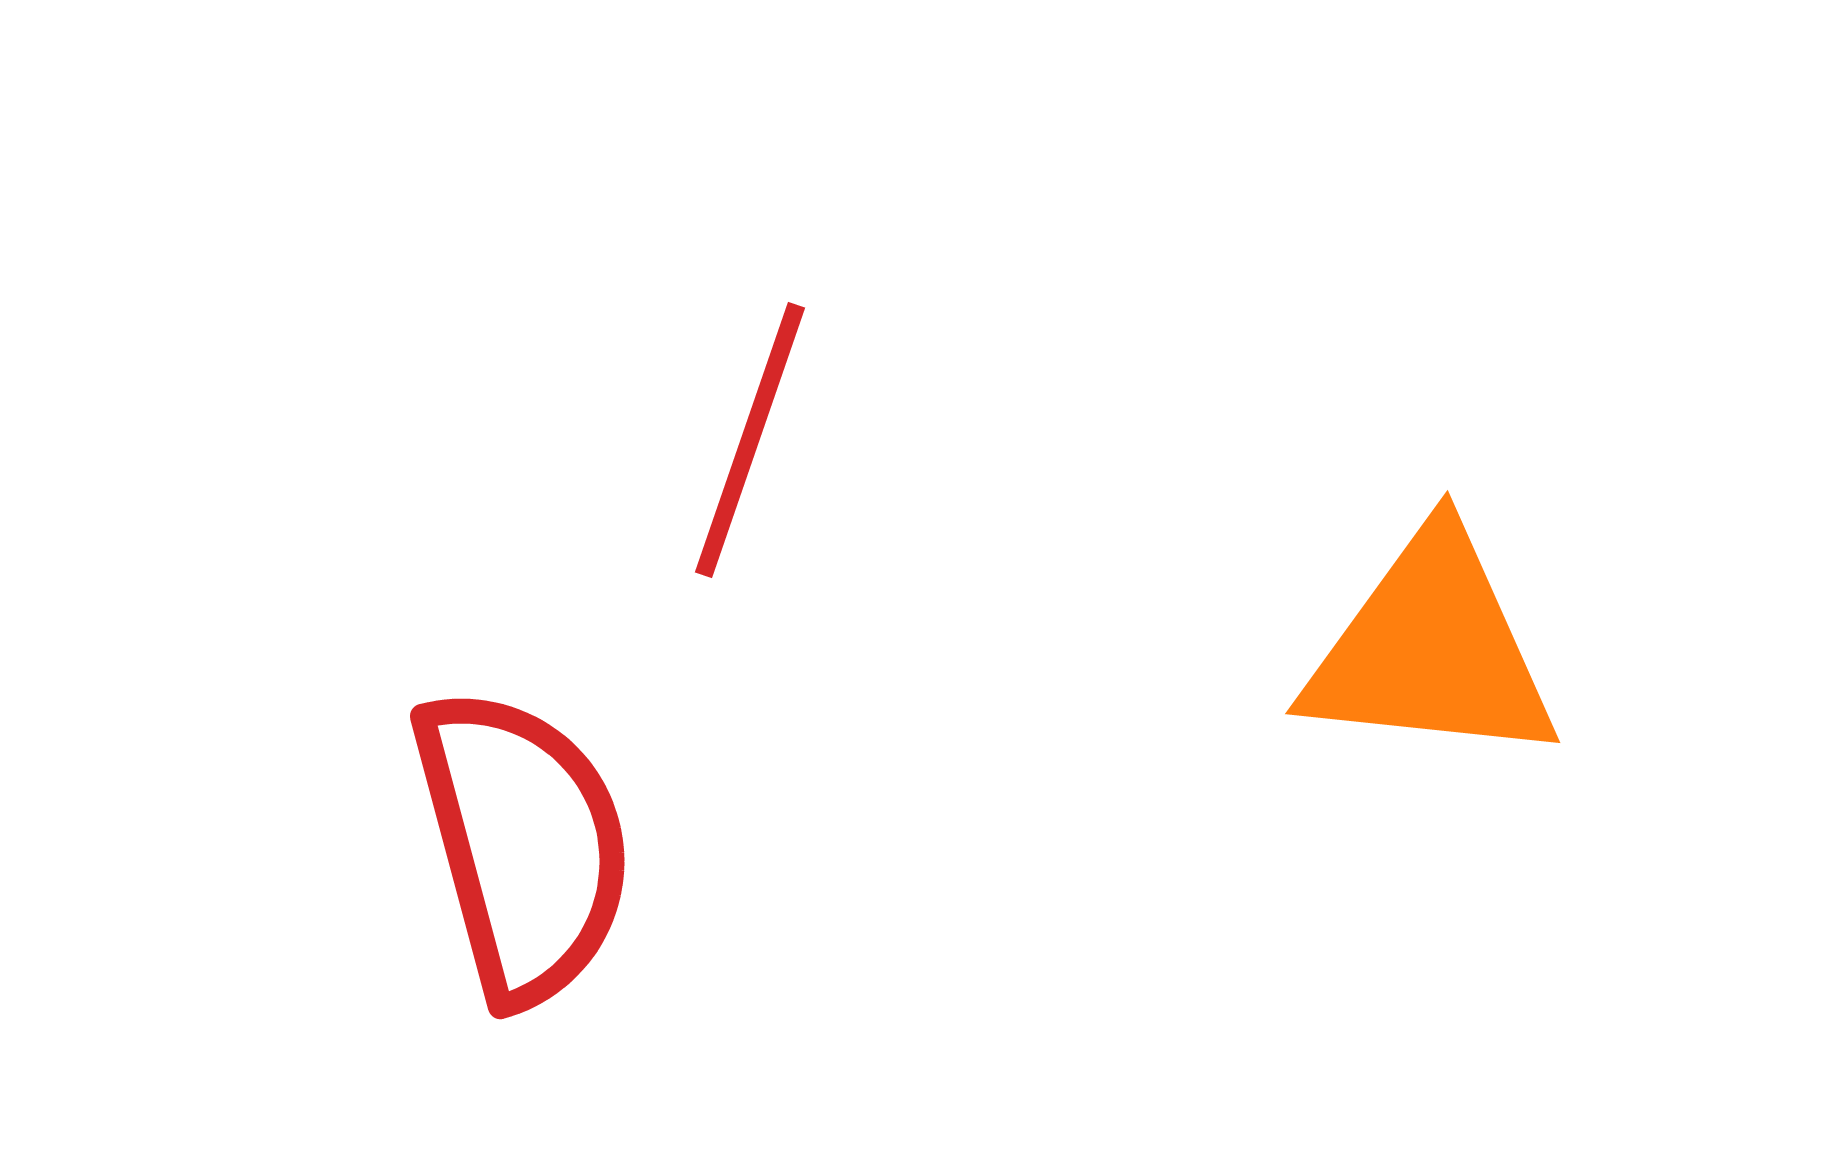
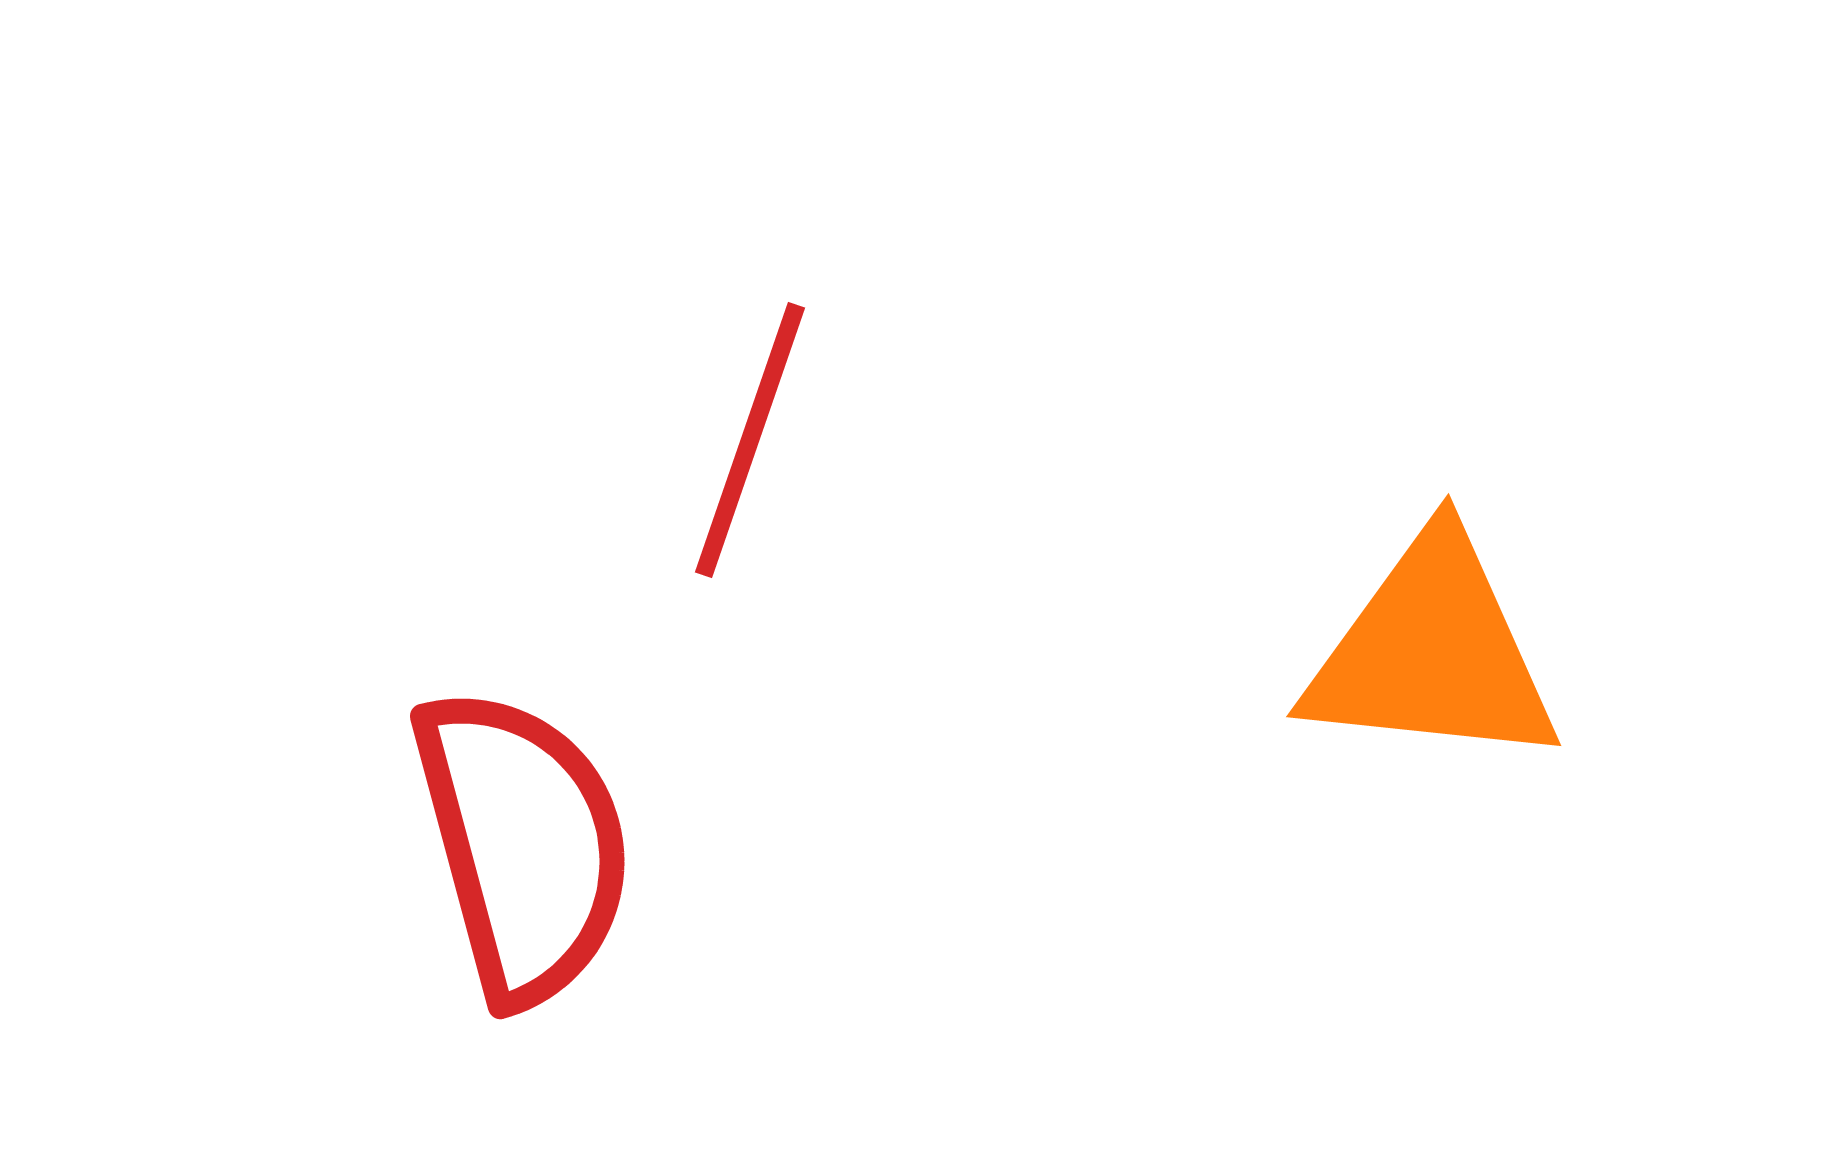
orange triangle: moved 1 px right, 3 px down
